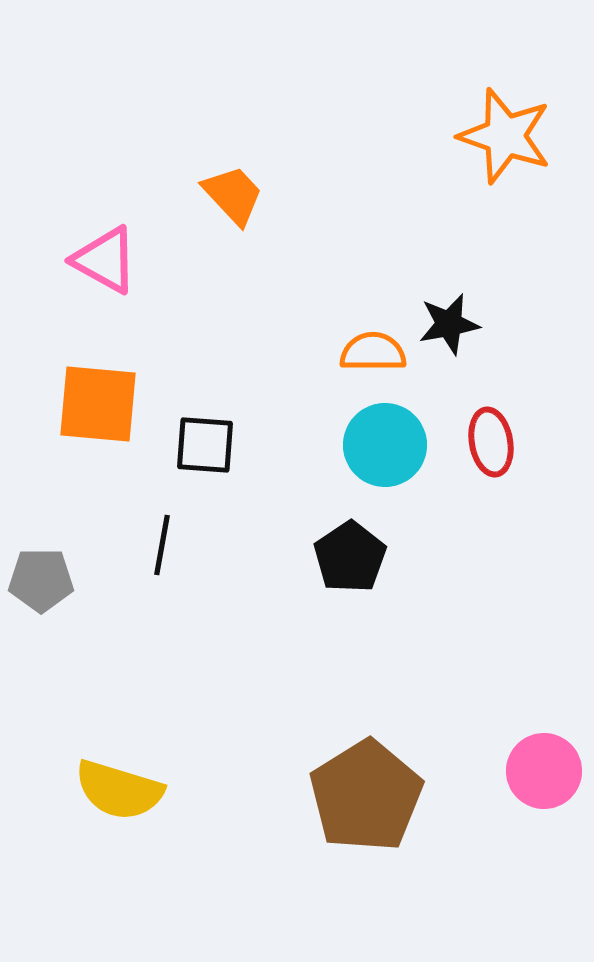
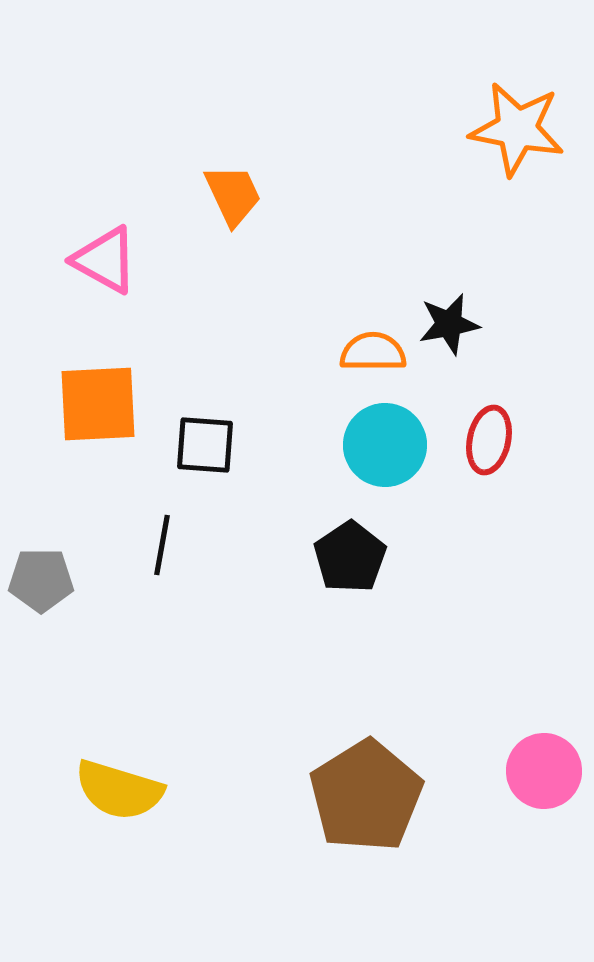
orange star: moved 12 px right, 7 px up; rotated 8 degrees counterclockwise
orange trapezoid: rotated 18 degrees clockwise
orange square: rotated 8 degrees counterclockwise
red ellipse: moved 2 px left, 2 px up; rotated 22 degrees clockwise
